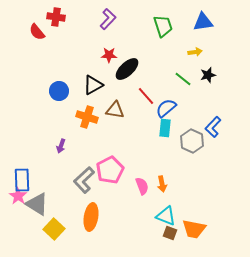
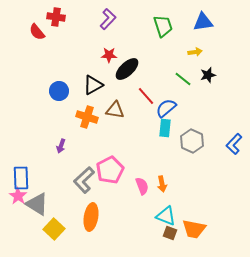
blue L-shape: moved 21 px right, 17 px down
blue rectangle: moved 1 px left, 2 px up
